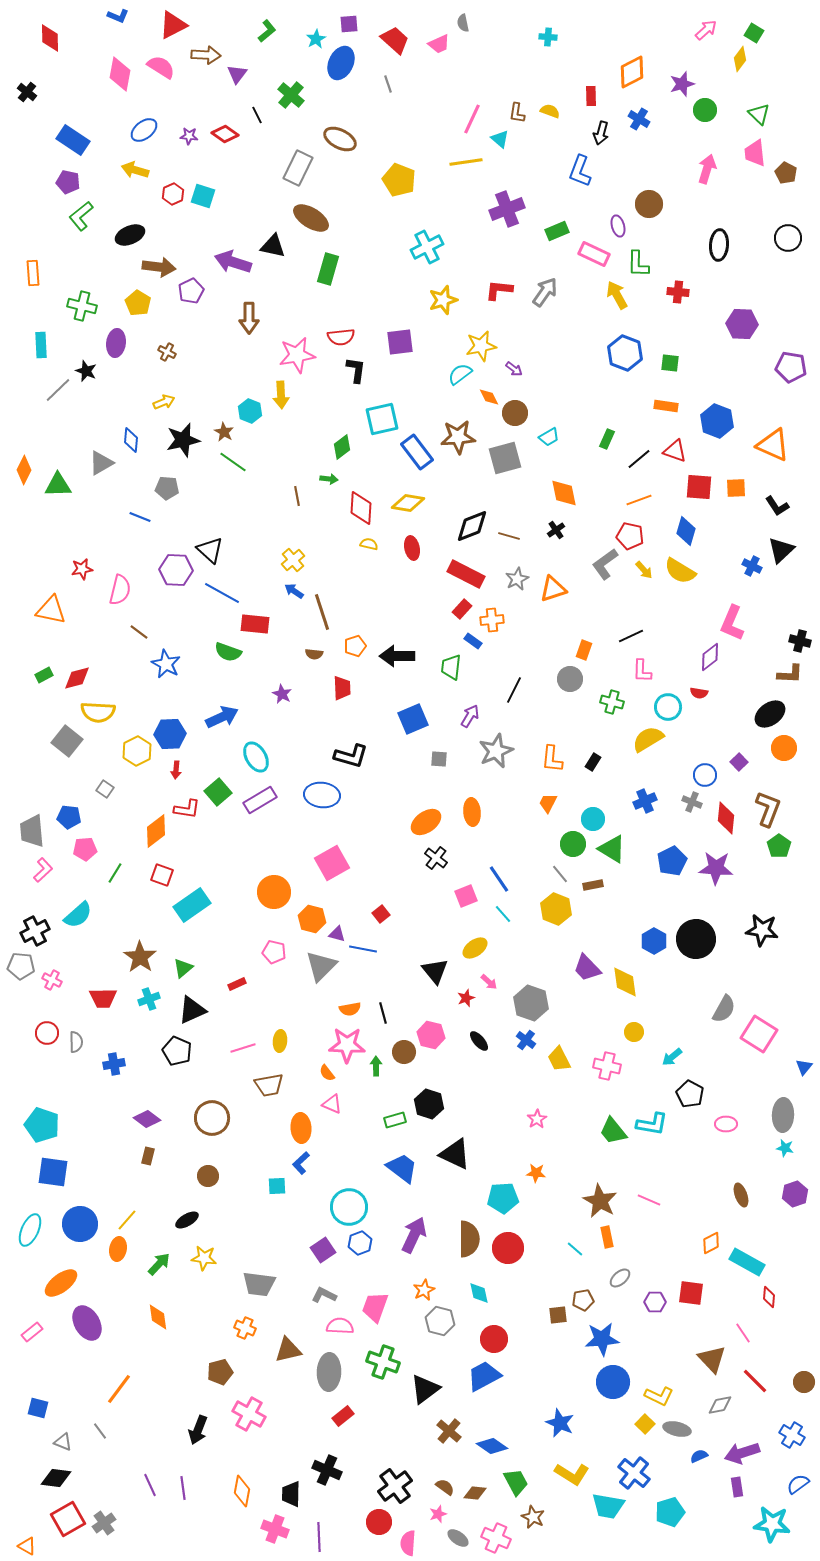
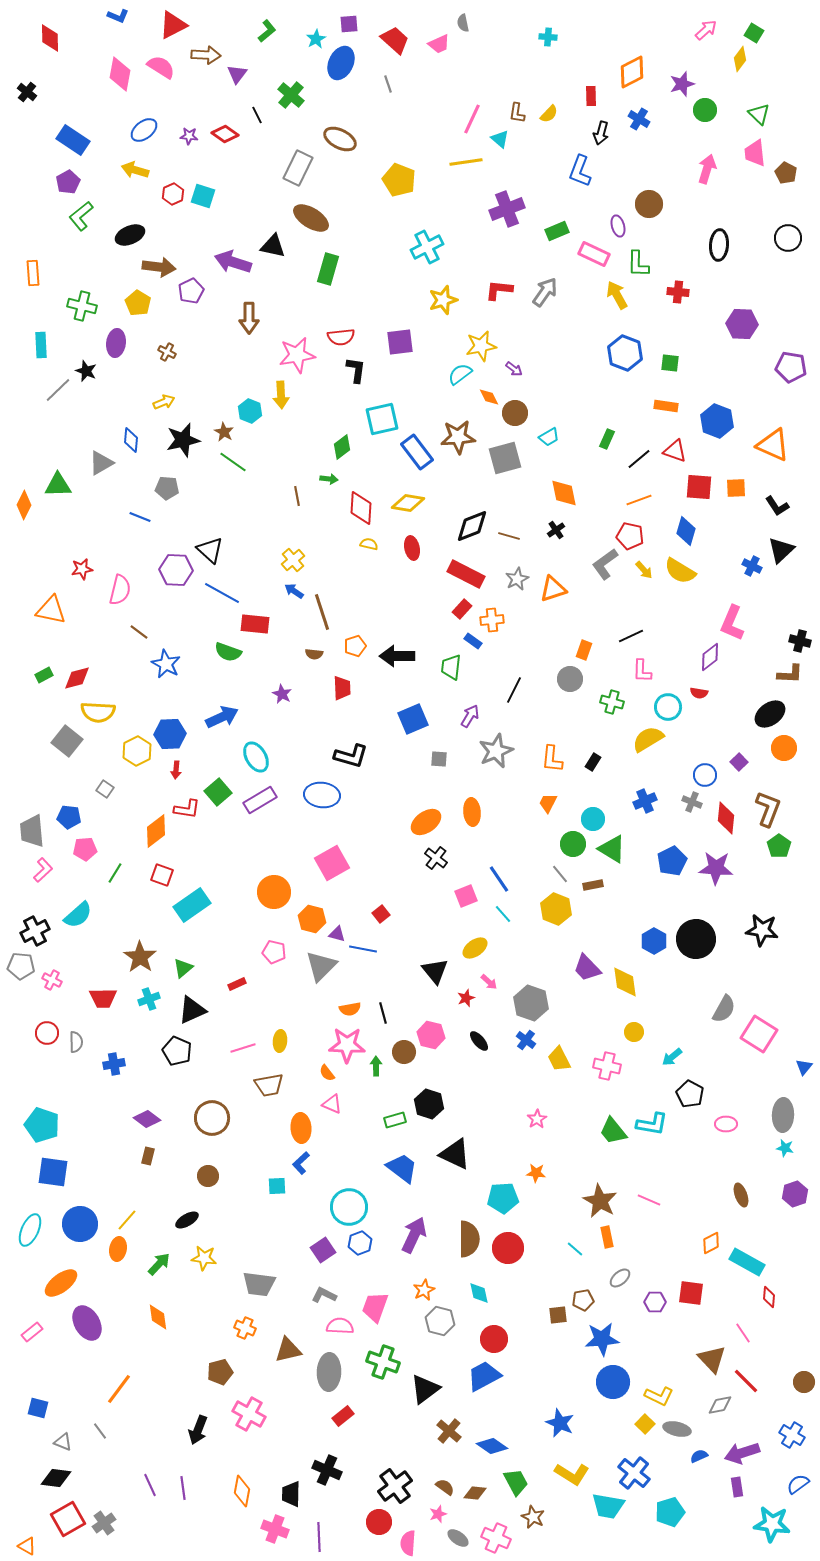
yellow semicircle at (550, 111): moved 1 px left, 3 px down; rotated 114 degrees clockwise
purple pentagon at (68, 182): rotated 30 degrees clockwise
orange diamond at (24, 470): moved 35 px down
red line at (755, 1381): moved 9 px left
